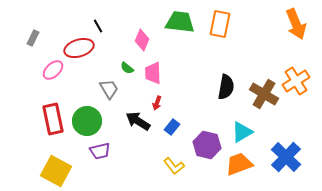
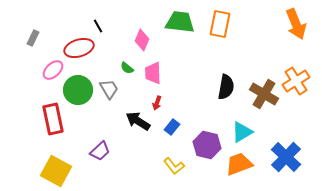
green circle: moved 9 px left, 31 px up
purple trapezoid: rotated 30 degrees counterclockwise
